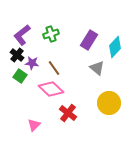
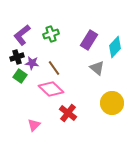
black cross: moved 2 px down; rotated 32 degrees clockwise
yellow circle: moved 3 px right
